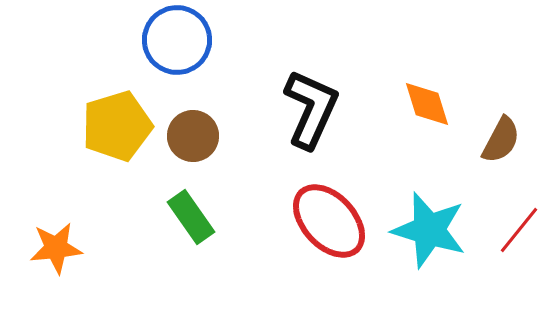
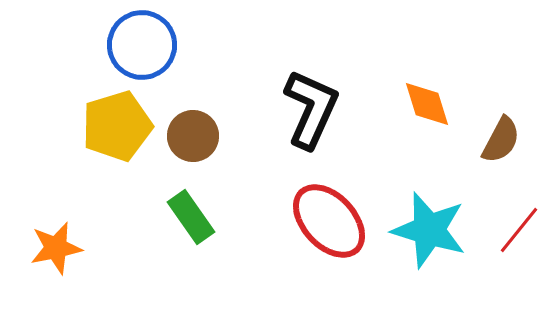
blue circle: moved 35 px left, 5 px down
orange star: rotated 6 degrees counterclockwise
